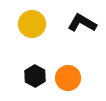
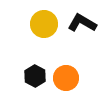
yellow circle: moved 12 px right
orange circle: moved 2 px left
